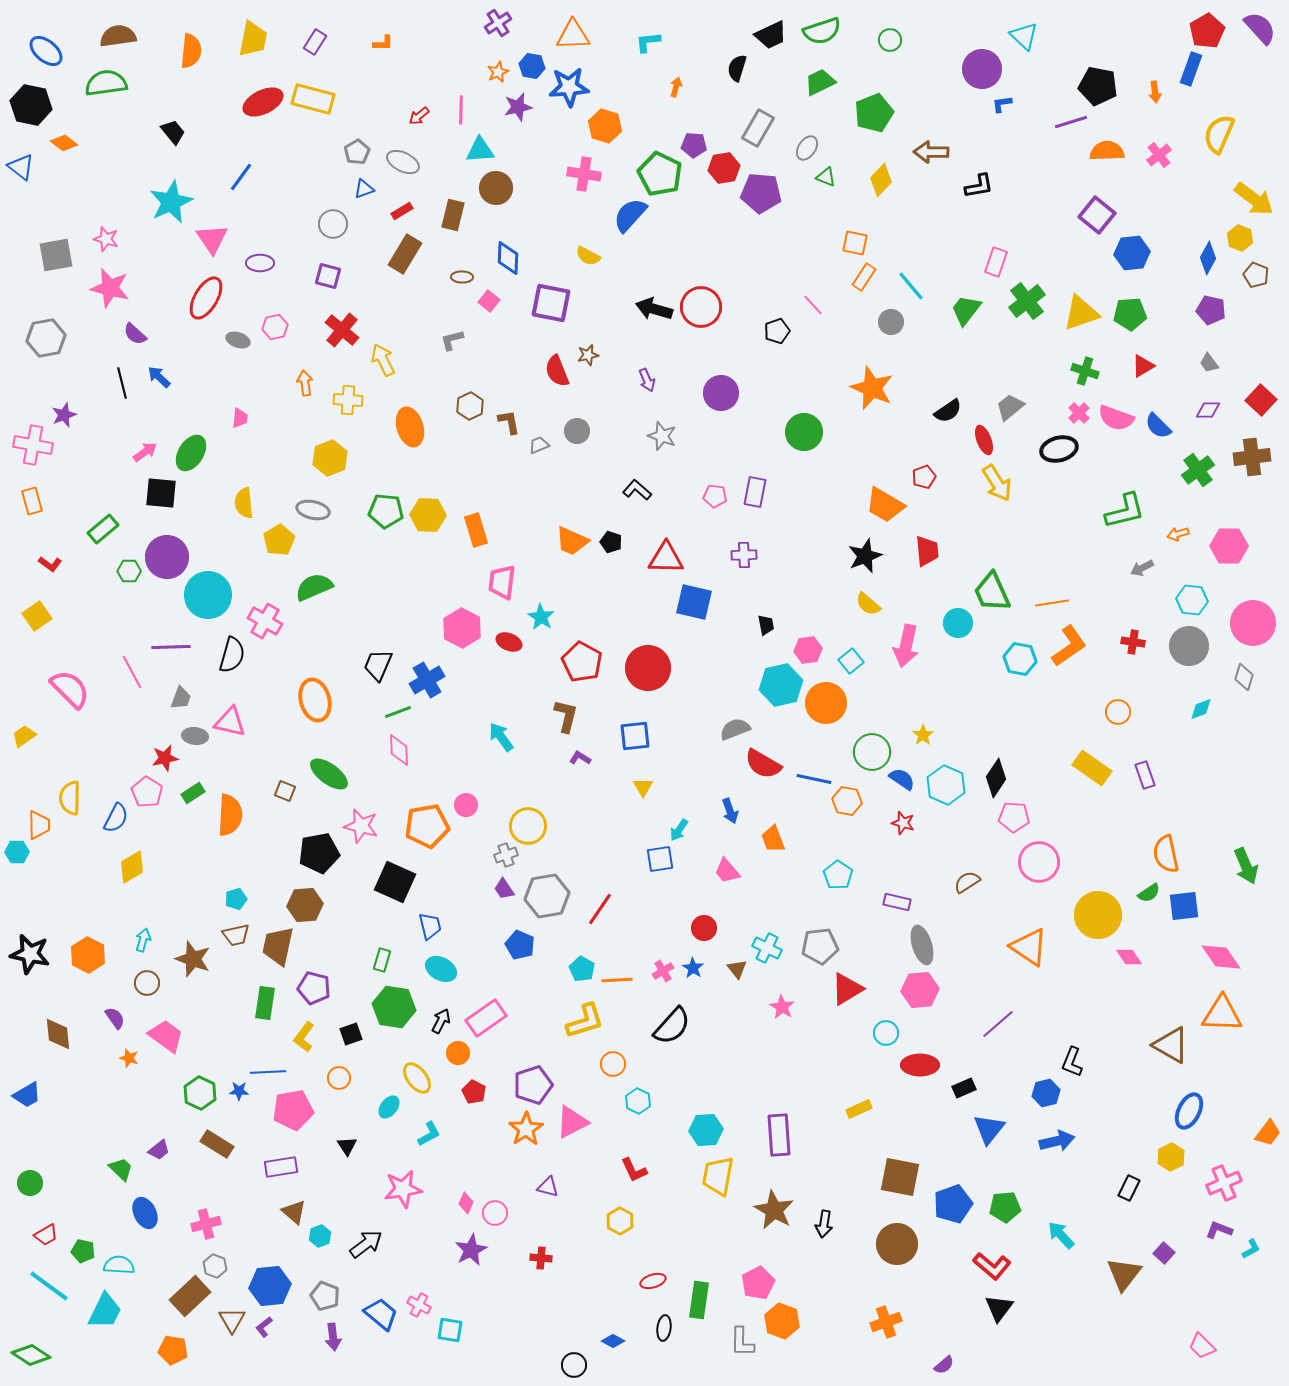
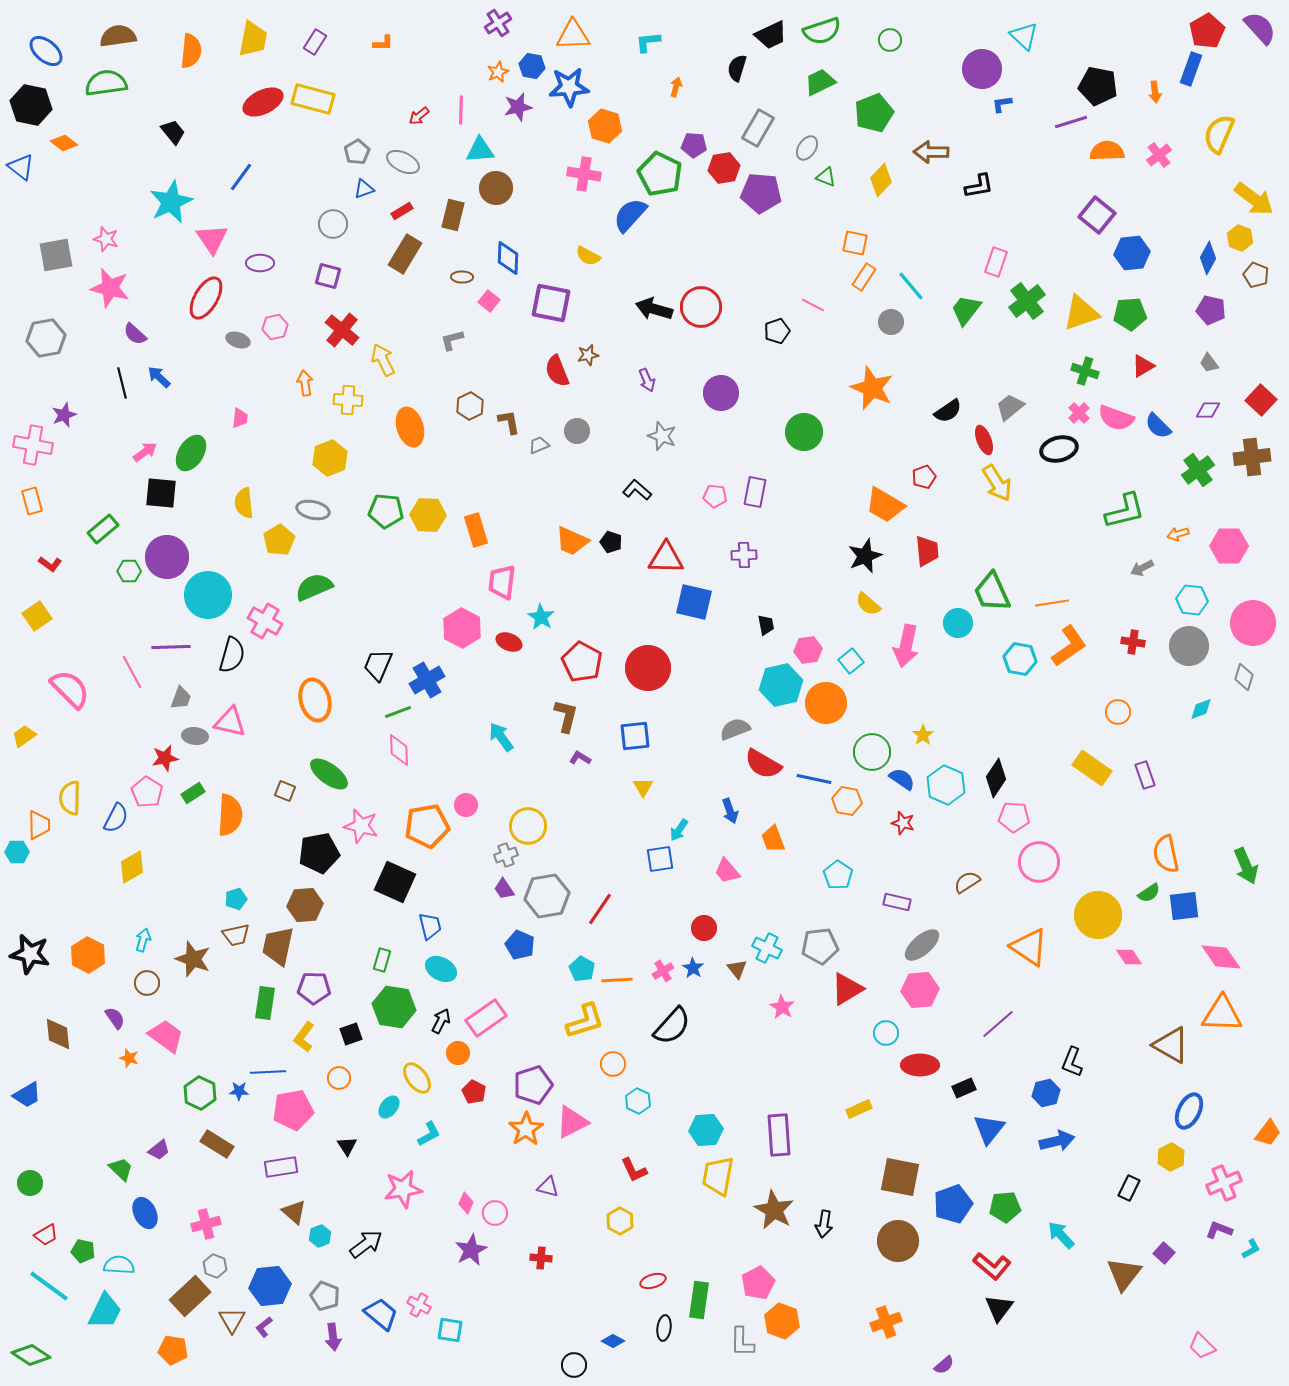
pink line at (813, 305): rotated 20 degrees counterclockwise
gray ellipse at (922, 945): rotated 66 degrees clockwise
purple pentagon at (314, 988): rotated 12 degrees counterclockwise
brown circle at (897, 1244): moved 1 px right, 3 px up
